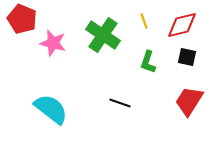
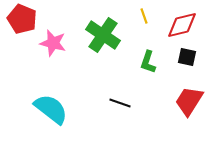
yellow line: moved 5 px up
